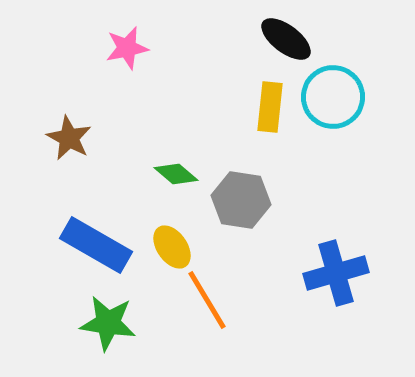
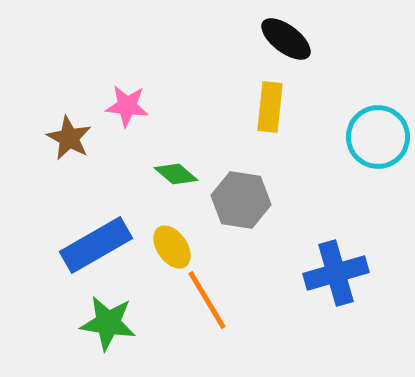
pink star: moved 58 px down; rotated 18 degrees clockwise
cyan circle: moved 45 px right, 40 px down
blue rectangle: rotated 60 degrees counterclockwise
